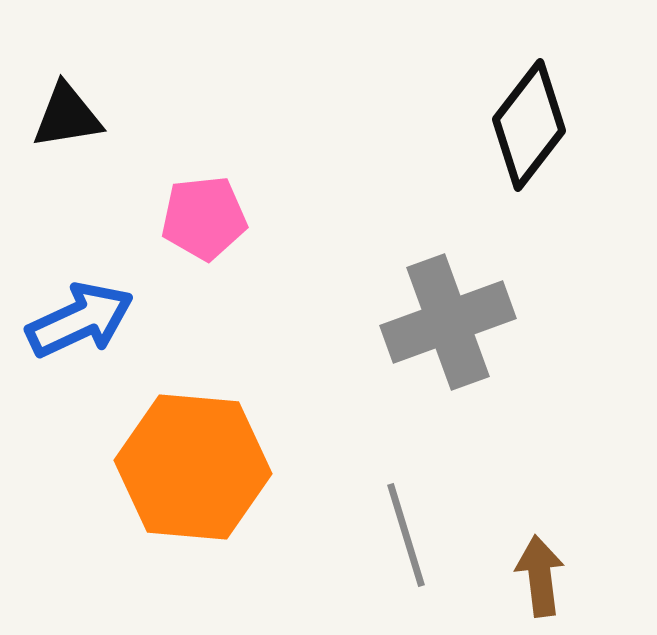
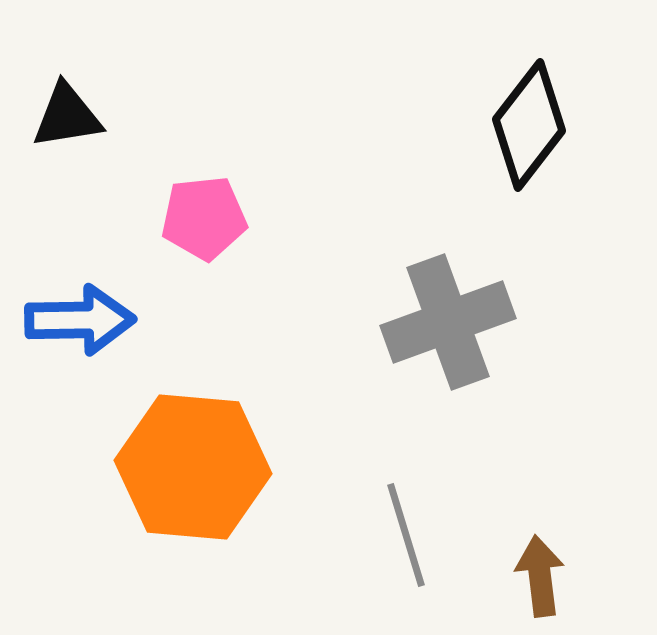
blue arrow: rotated 24 degrees clockwise
